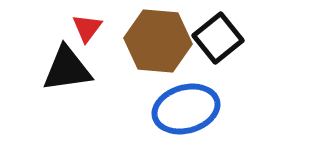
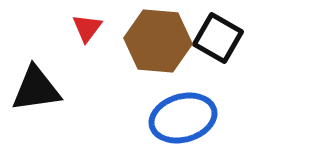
black square: rotated 21 degrees counterclockwise
black triangle: moved 31 px left, 20 px down
blue ellipse: moved 3 px left, 9 px down
